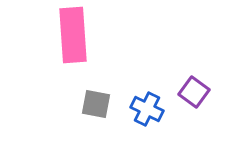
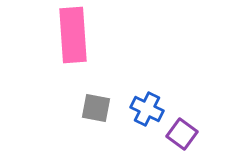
purple square: moved 12 px left, 42 px down
gray square: moved 4 px down
